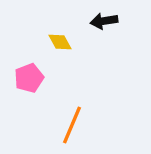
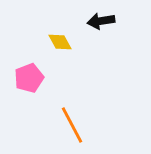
black arrow: moved 3 px left
orange line: rotated 51 degrees counterclockwise
